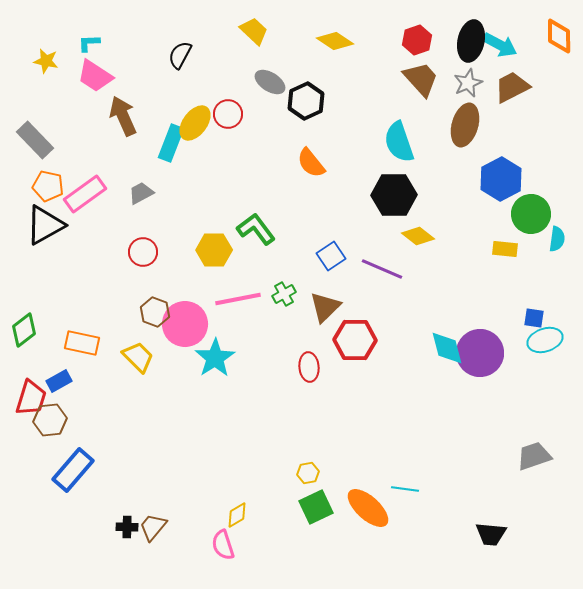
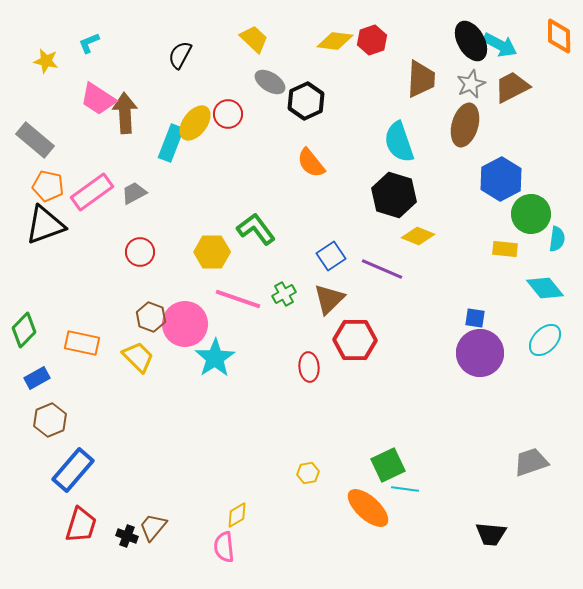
yellow trapezoid at (254, 31): moved 8 px down
red hexagon at (417, 40): moved 45 px left
yellow diamond at (335, 41): rotated 27 degrees counterclockwise
black ellipse at (471, 41): rotated 42 degrees counterclockwise
cyan L-shape at (89, 43): rotated 20 degrees counterclockwise
pink trapezoid at (95, 76): moved 3 px right, 23 px down
brown trapezoid at (421, 79): rotated 45 degrees clockwise
gray star at (468, 83): moved 3 px right, 1 px down
brown arrow at (123, 116): moved 2 px right, 3 px up; rotated 21 degrees clockwise
gray rectangle at (35, 140): rotated 6 degrees counterclockwise
gray trapezoid at (141, 193): moved 7 px left
pink rectangle at (85, 194): moved 7 px right, 2 px up
black hexagon at (394, 195): rotated 18 degrees clockwise
black triangle at (45, 225): rotated 9 degrees clockwise
yellow diamond at (418, 236): rotated 16 degrees counterclockwise
yellow hexagon at (214, 250): moved 2 px left, 2 px down
red circle at (143, 252): moved 3 px left
pink line at (238, 299): rotated 30 degrees clockwise
brown triangle at (325, 307): moved 4 px right, 8 px up
brown hexagon at (155, 312): moved 4 px left, 5 px down
blue square at (534, 318): moved 59 px left
green diamond at (24, 330): rotated 8 degrees counterclockwise
cyan ellipse at (545, 340): rotated 28 degrees counterclockwise
cyan diamond at (447, 348): moved 98 px right, 60 px up; rotated 24 degrees counterclockwise
blue rectangle at (59, 381): moved 22 px left, 3 px up
red trapezoid at (31, 398): moved 50 px right, 127 px down
brown hexagon at (50, 420): rotated 16 degrees counterclockwise
gray trapezoid at (534, 456): moved 3 px left, 6 px down
green square at (316, 507): moved 72 px right, 42 px up
black cross at (127, 527): moved 9 px down; rotated 20 degrees clockwise
pink semicircle at (223, 545): moved 1 px right, 2 px down; rotated 12 degrees clockwise
